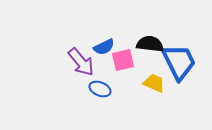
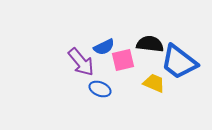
blue trapezoid: rotated 153 degrees clockwise
